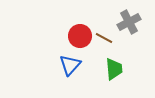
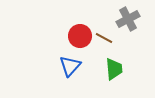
gray cross: moved 1 px left, 3 px up
blue triangle: moved 1 px down
